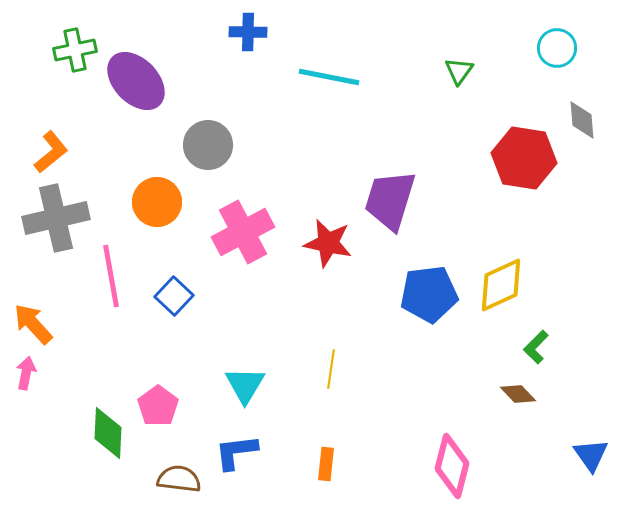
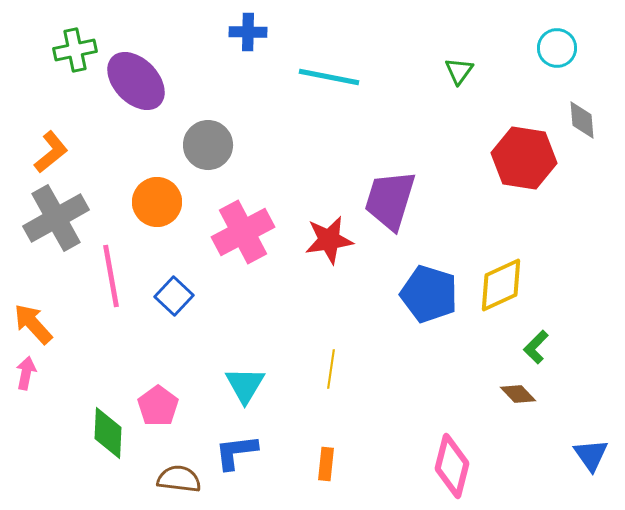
gray cross: rotated 16 degrees counterclockwise
red star: moved 1 px right, 3 px up; rotated 21 degrees counterclockwise
blue pentagon: rotated 24 degrees clockwise
